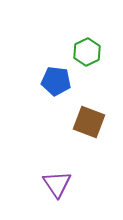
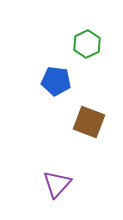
green hexagon: moved 8 px up
purple triangle: rotated 16 degrees clockwise
